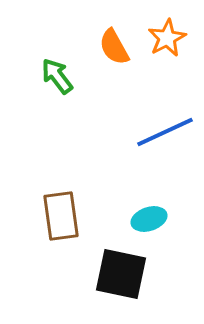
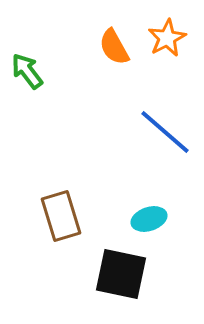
green arrow: moved 30 px left, 5 px up
blue line: rotated 66 degrees clockwise
brown rectangle: rotated 9 degrees counterclockwise
